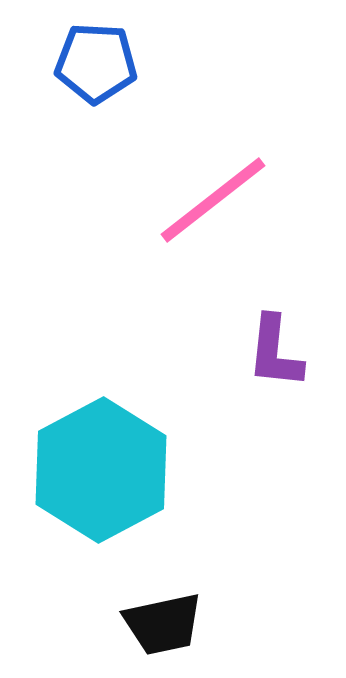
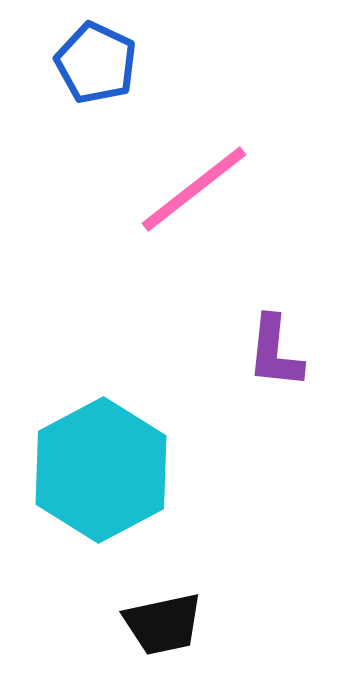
blue pentagon: rotated 22 degrees clockwise
pink line: moved 19 px left, 11 px up
